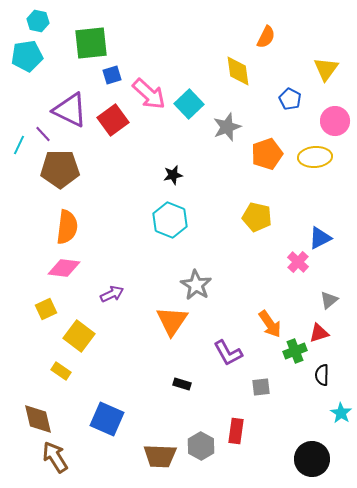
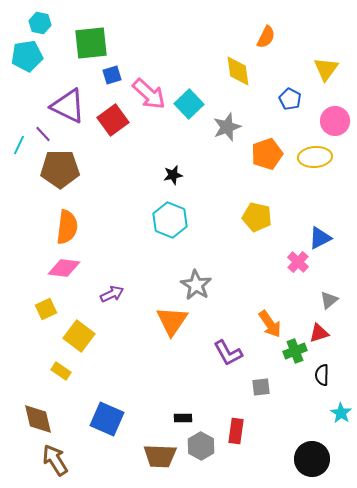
cyan hexagon at (38, 21): moved 2 px right, 2 px down
purple triangle at (70, 110): moved 2 px left, 4 px up
black rectangle at (182, 384): moved 1 px right, 34 px down; rotated 18 degrees counterclockwise
brown arrow at (55, 457): moved 3 px down
